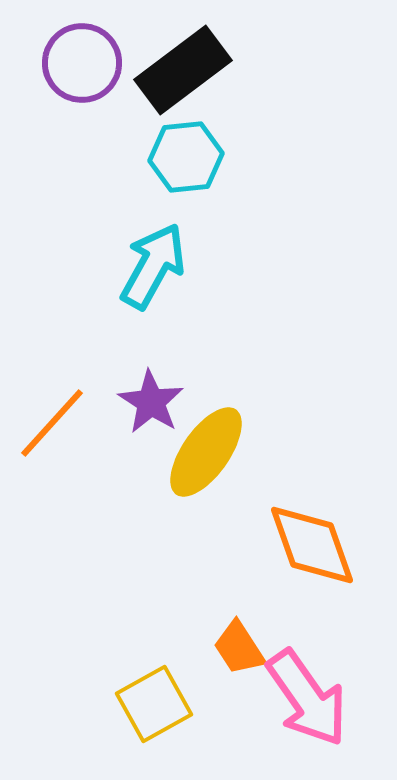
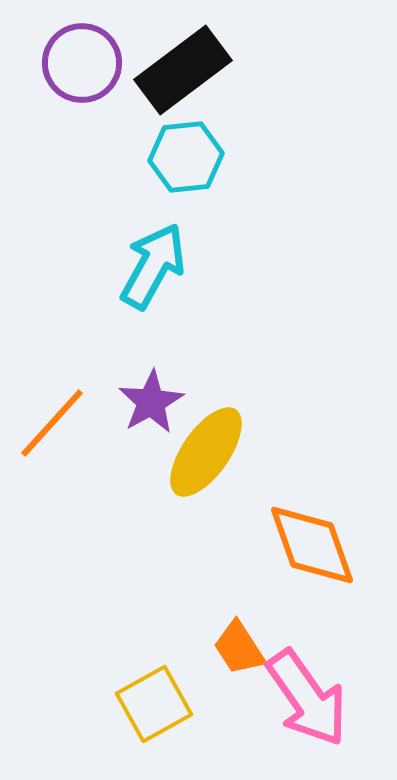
purple star: rotated 10 degrees clockwise
